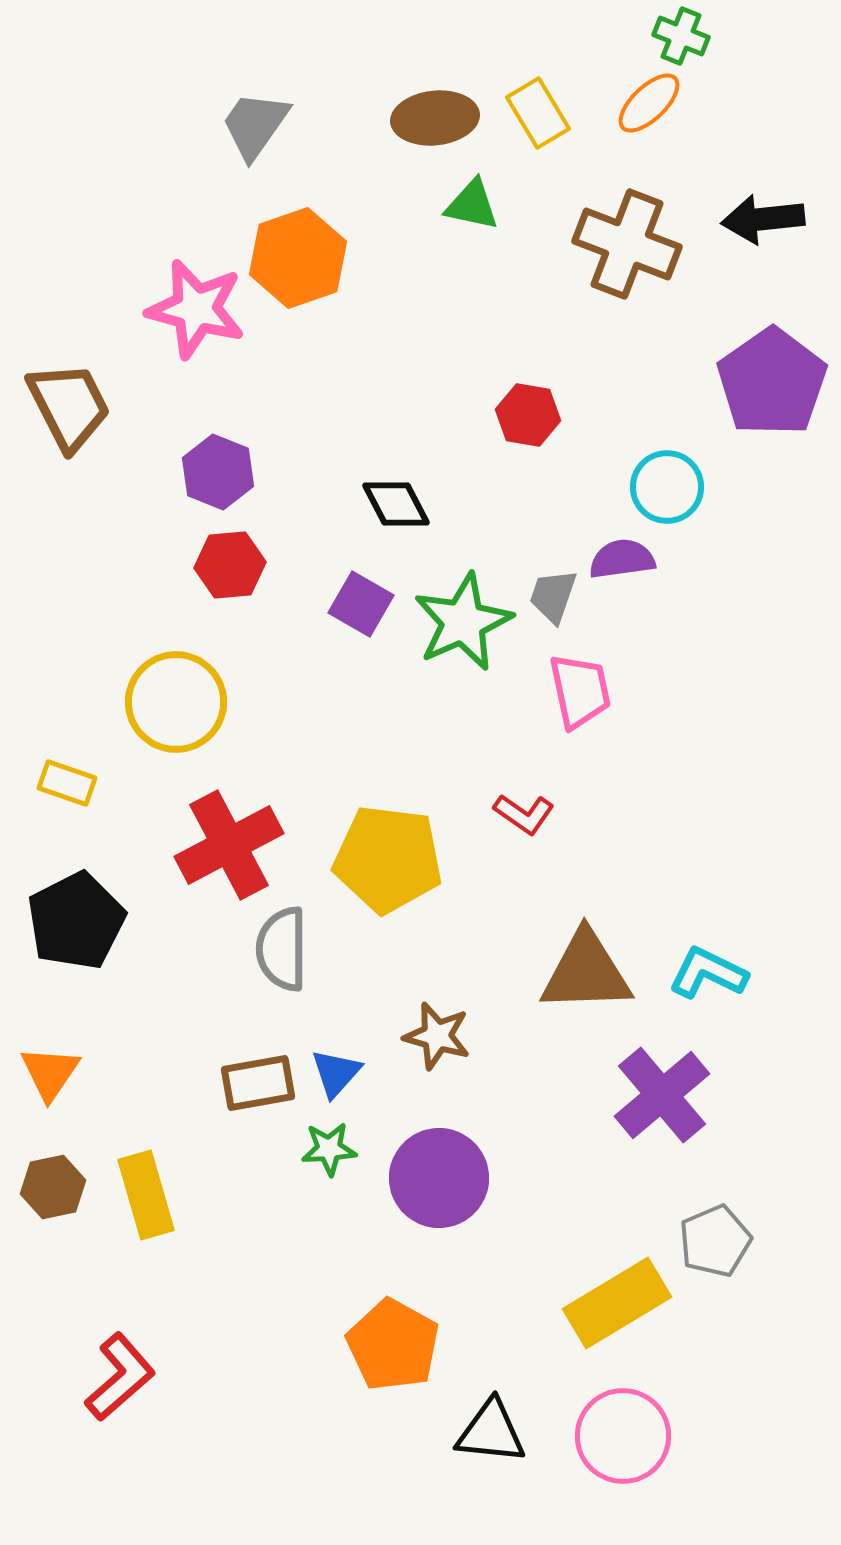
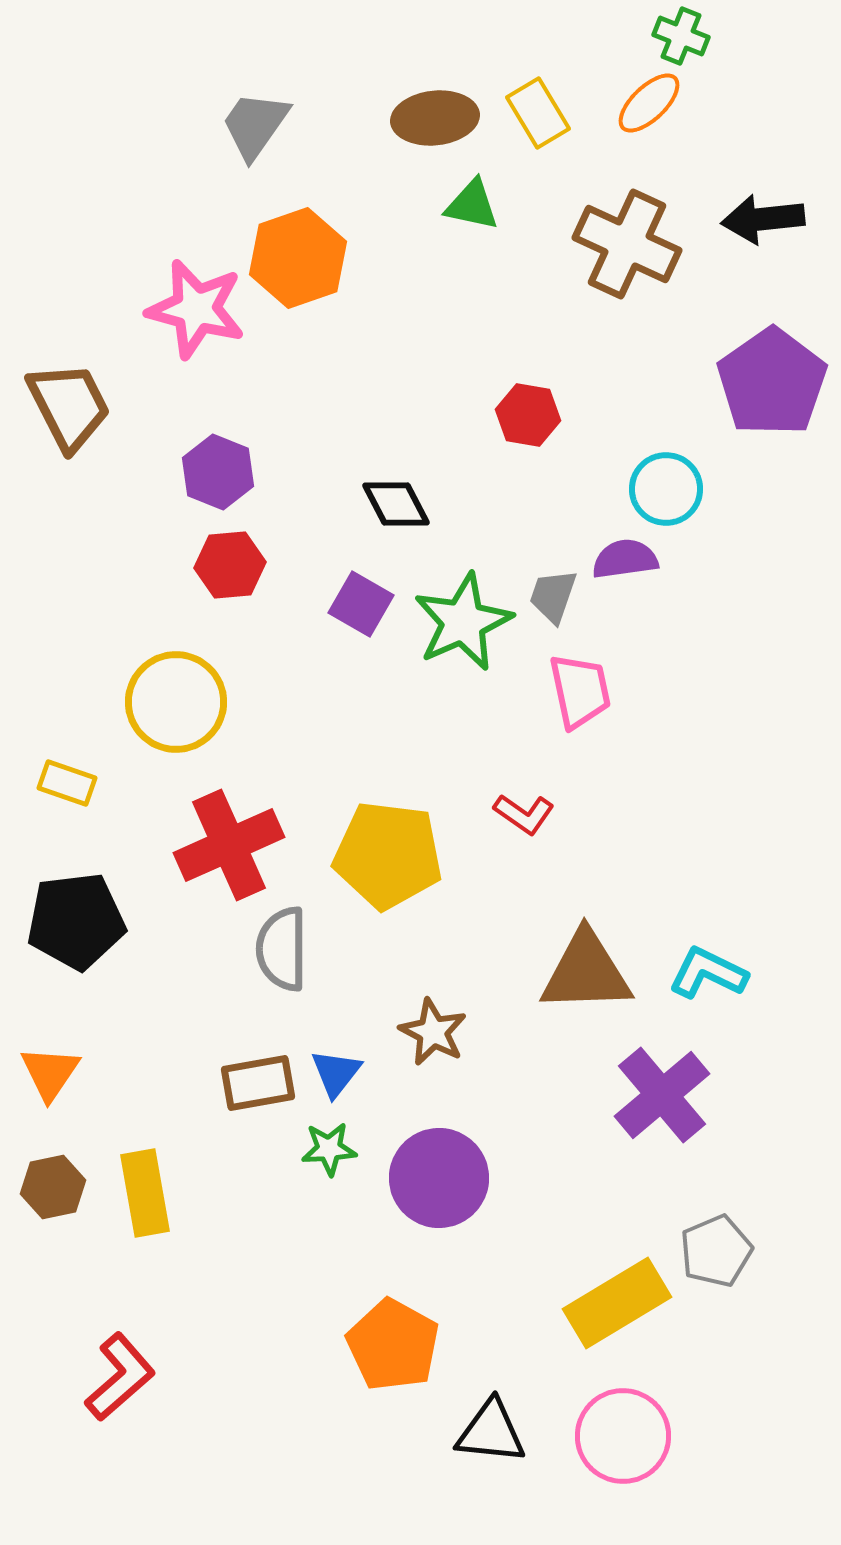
brown cross at (627, 244): rotated 4 degrees clockwise
cyan circle at (667, 487): moved 1 px left, 2 px down
purple semicircle at (622, 559): moved 3 px right
red cross at (229, 845): rotated 4 degrees clockwise
yellow pentagon at (388, 859): moved 4 px up
black pentagon at (76, 921): rotated 20 degrees clockwise
brown star at (437, 1036): moved 4 px left, 4 px up; rotated 12 degrees clockwise
blue triangle at (336, 1073): rotated 4 degrees counterclockwise
yellow rectangle at (146, 1195): moved 1 px left, 2 px up; rotated 6 degrees clockwise
gray pentagon at (715, 1241): moved 1 px right, 10 px down
